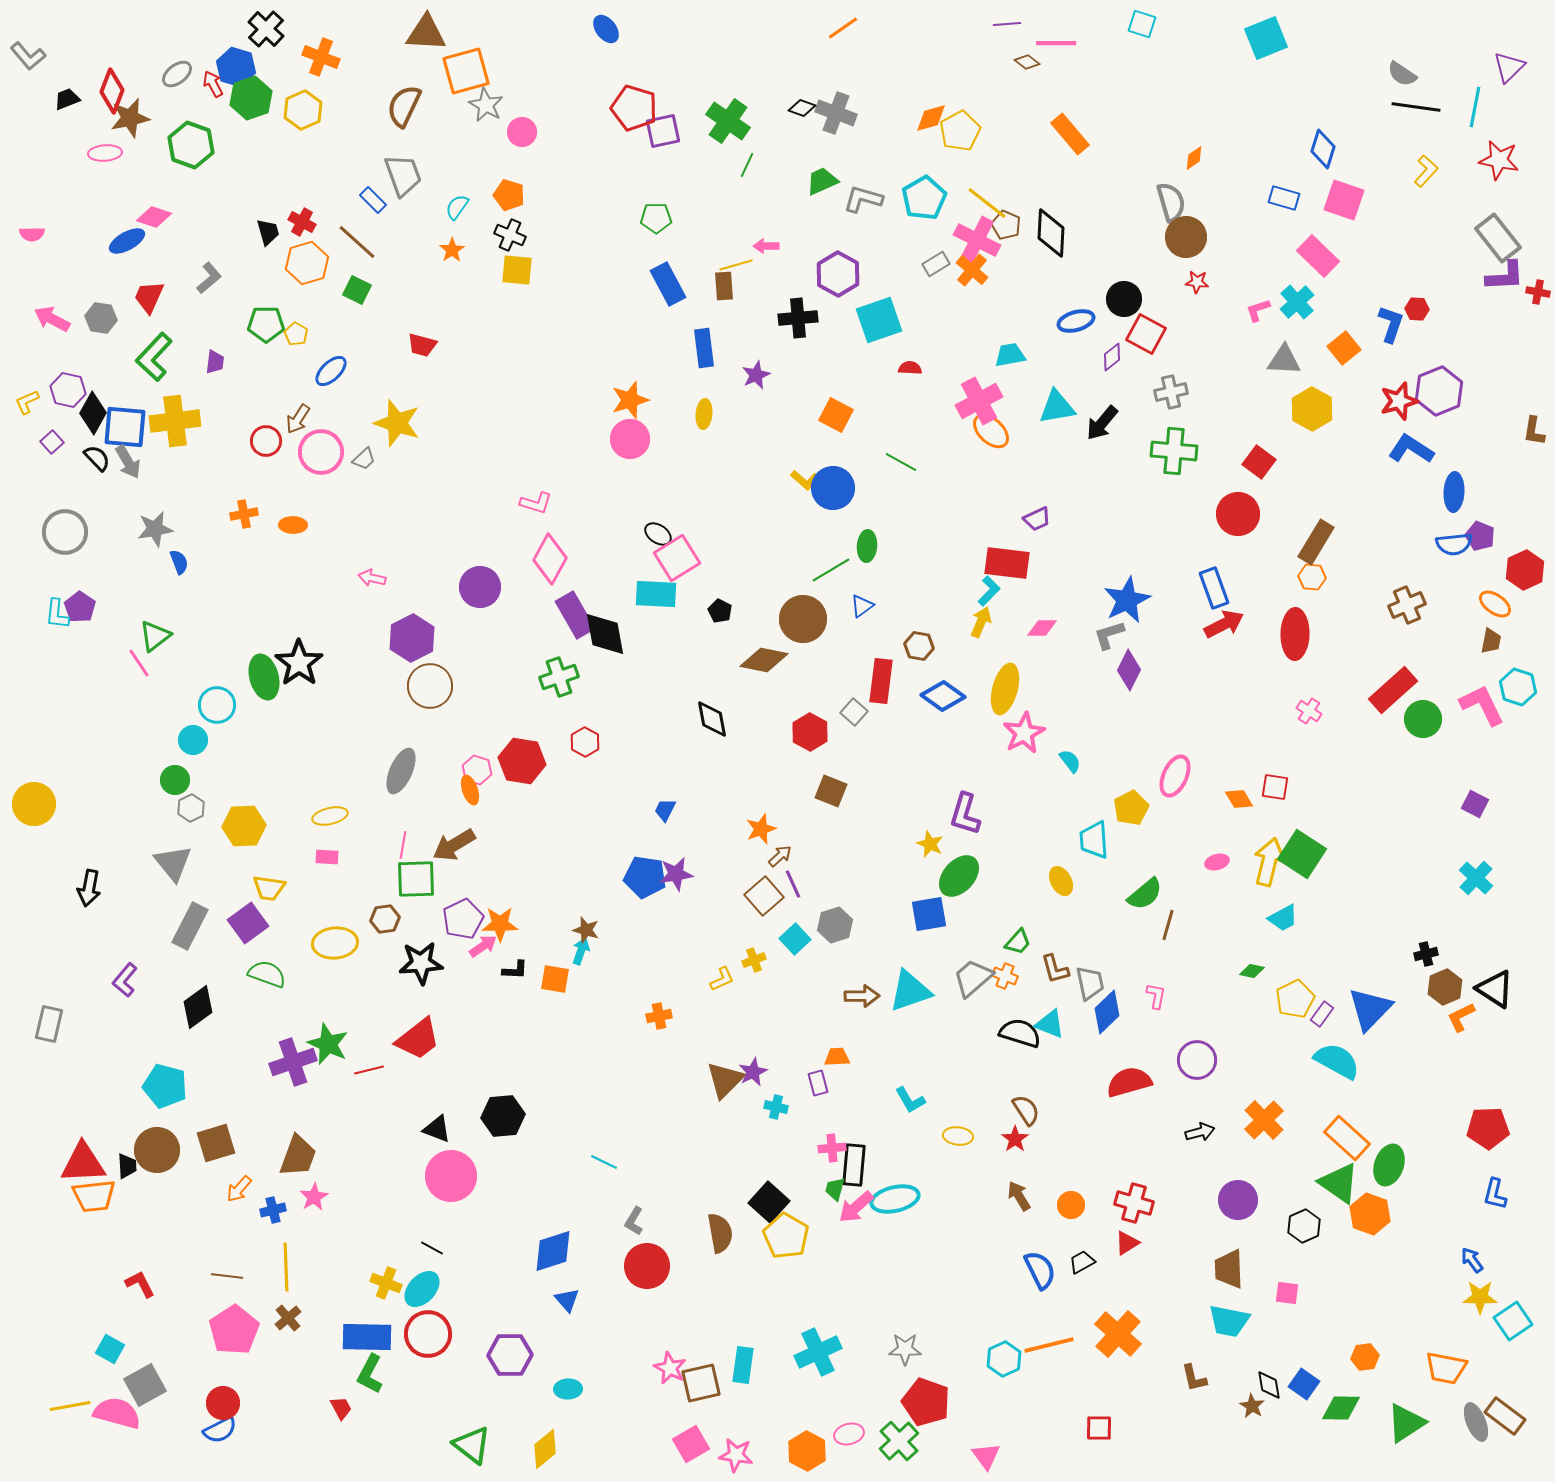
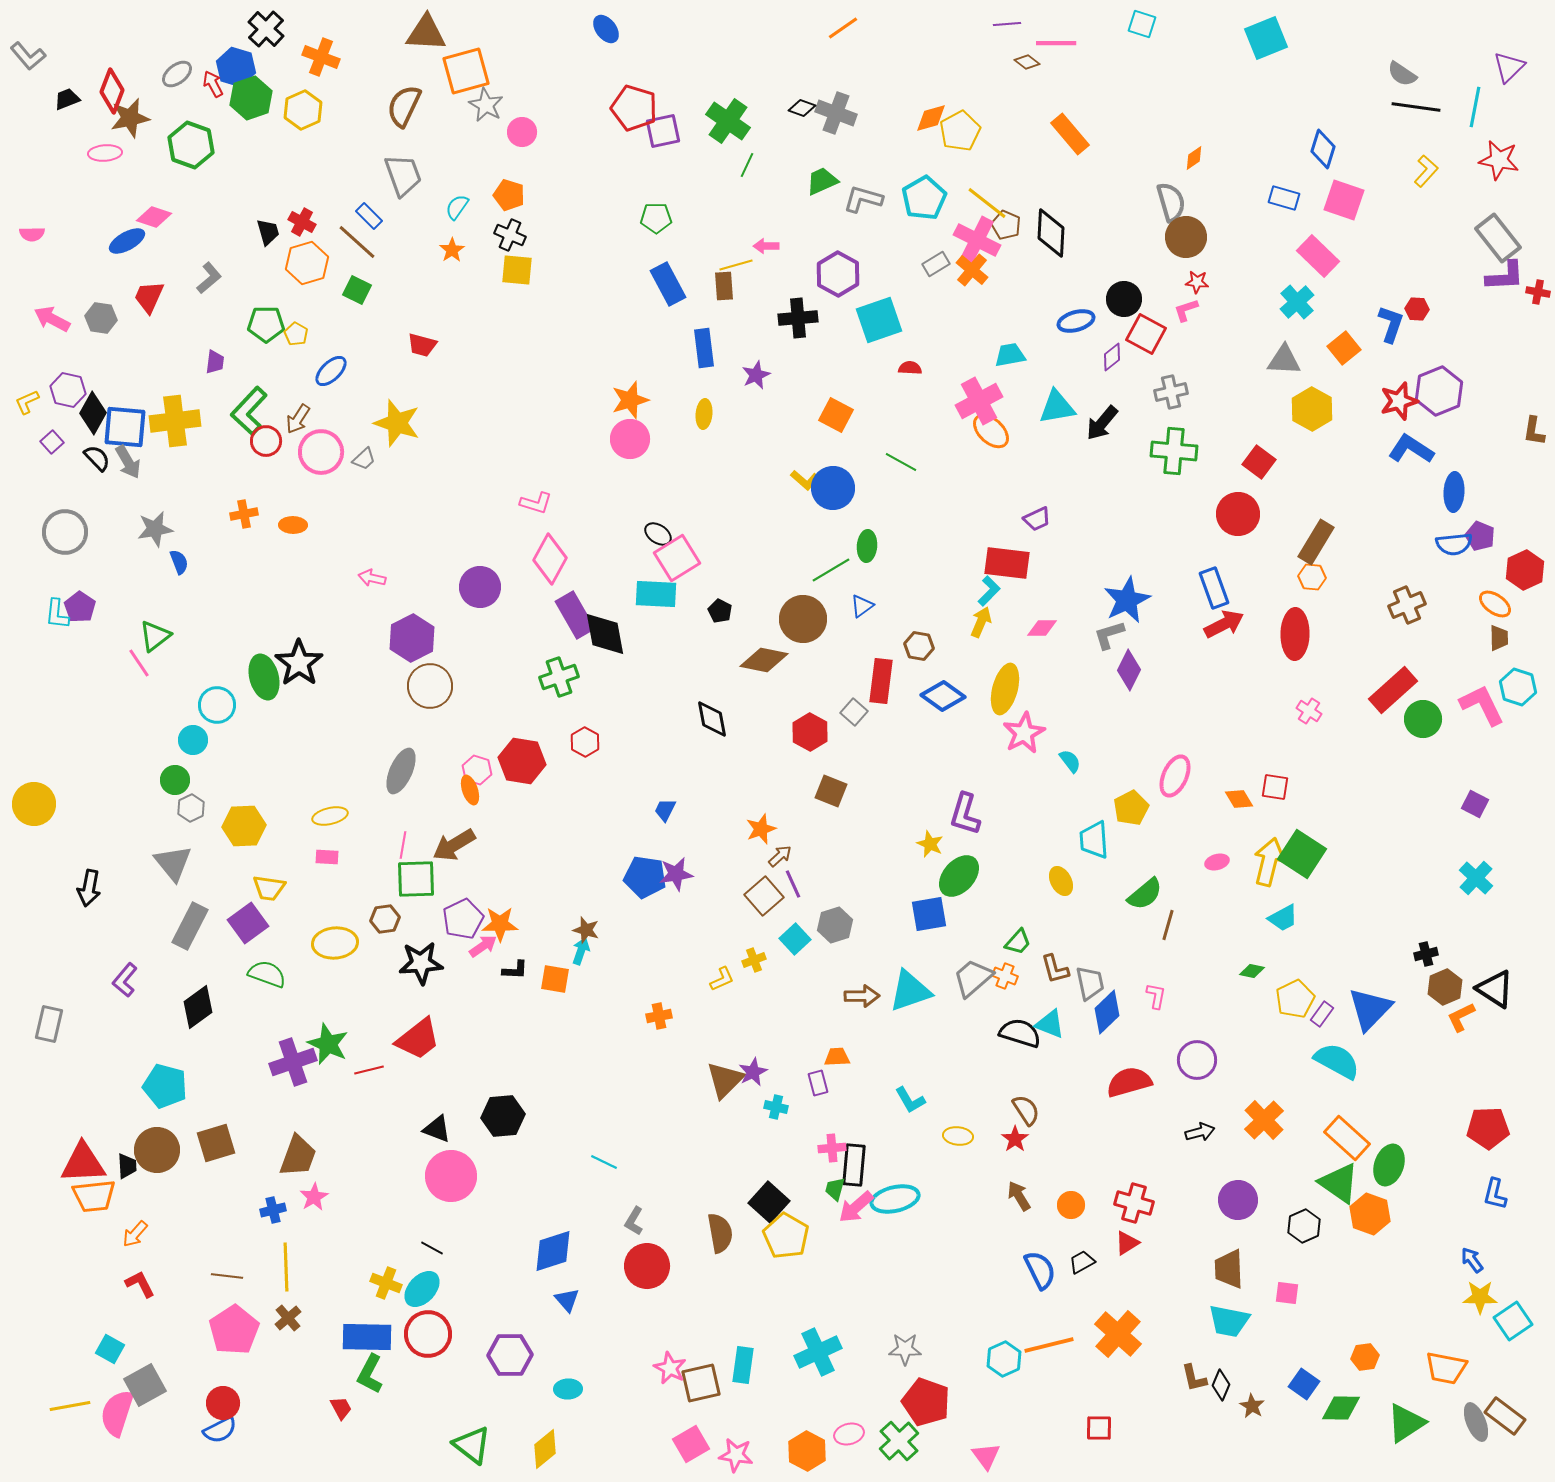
blue rectangle at (373, 200): moved 4 px left, 16 px down
pink L-shape at (1258, 310): moved 72 px left
green L-shape at (154, 357): moved 95 px right, 54 px down
brown trapezoid at (1491, 641): moved 8 px right, 3 px up; rotated 12 degrees counterclockwise
orange arrow at (239, 1189): moved 104 px left, 45 px down
black diamond at (1269, 1385): moved 48 px left; rotated 32 degrees clockwise
pink semicircle at (117, 1413): rotated 87 degrees counterclockwise
